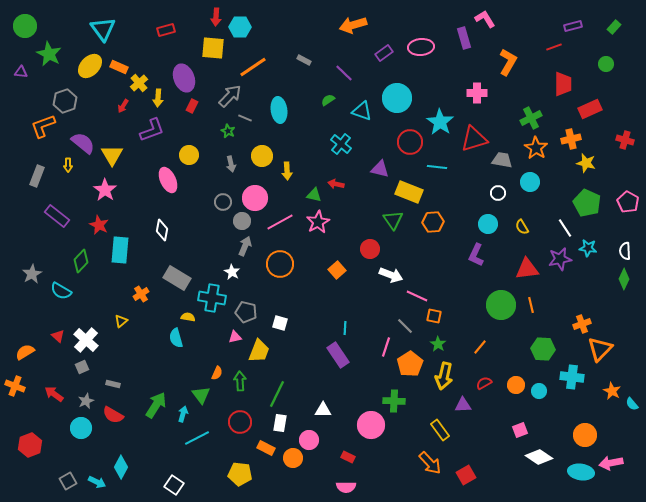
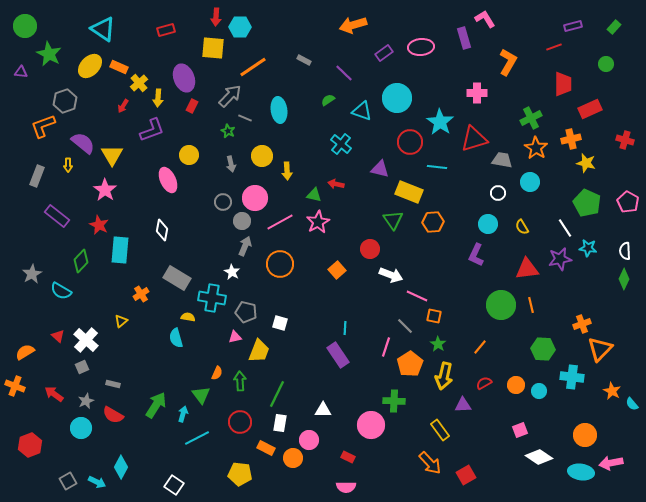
cyan triangle at (103, 29): rotated 20 degrees counterclockwise
